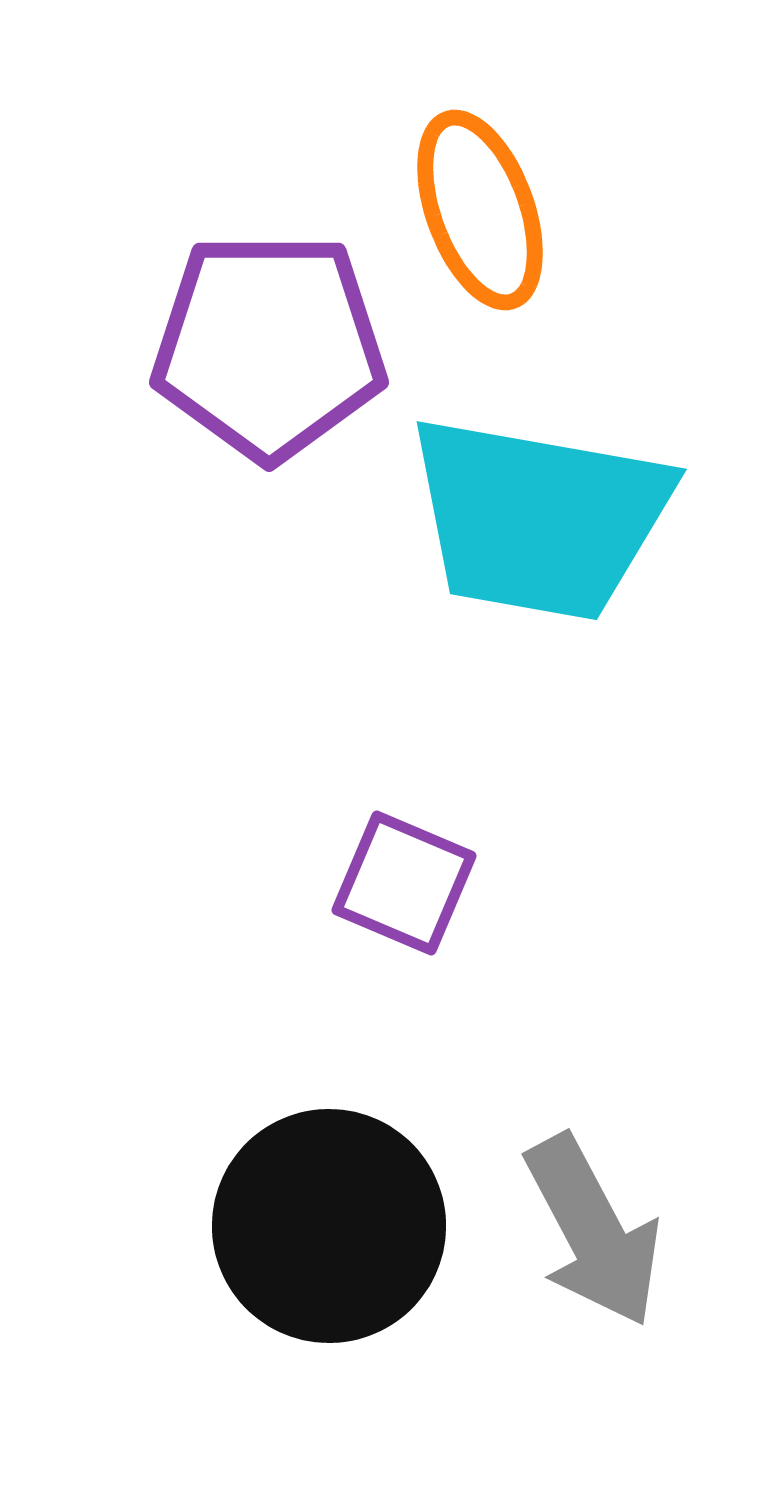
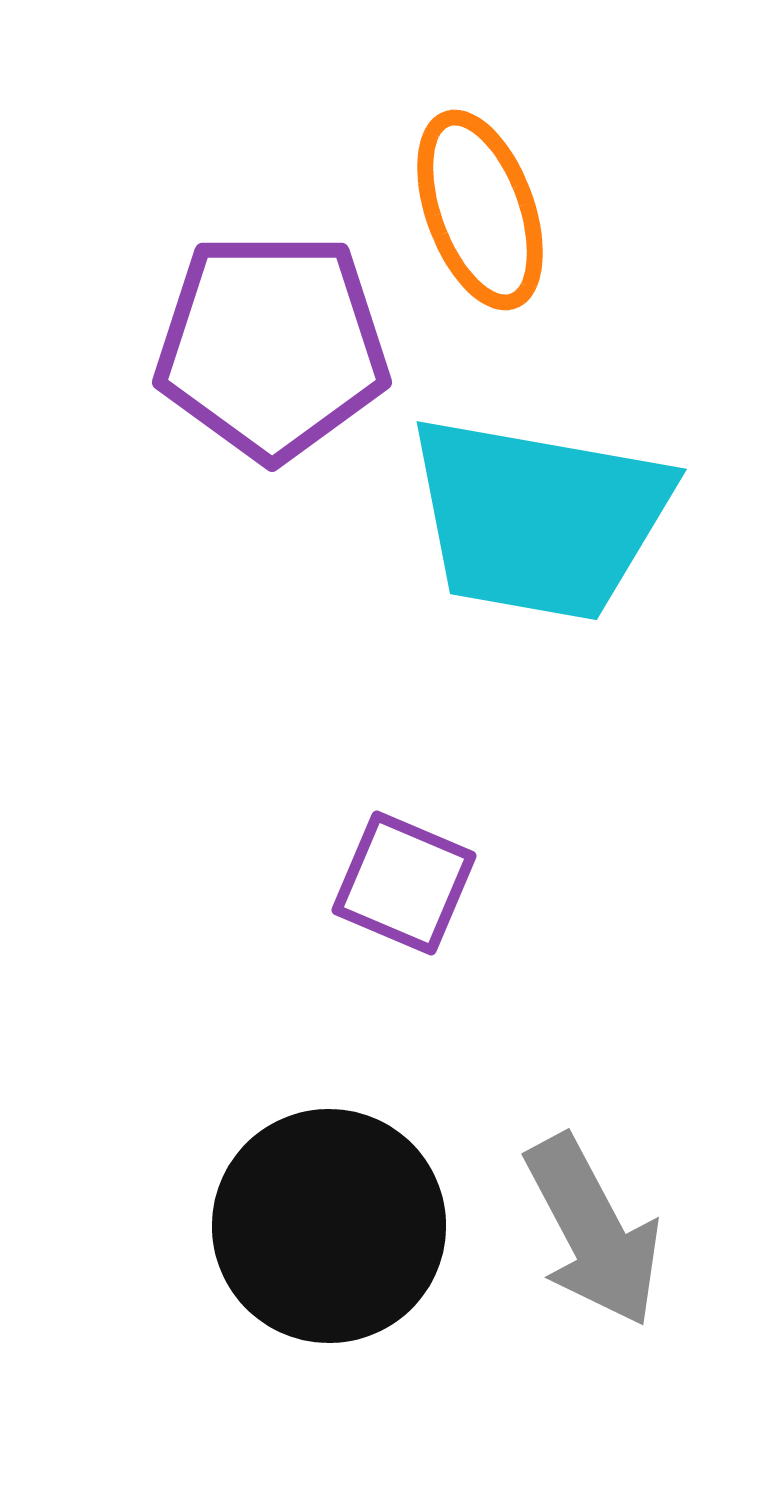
purple pentagon: moved 3 px right
